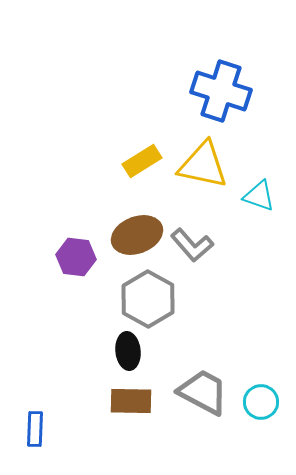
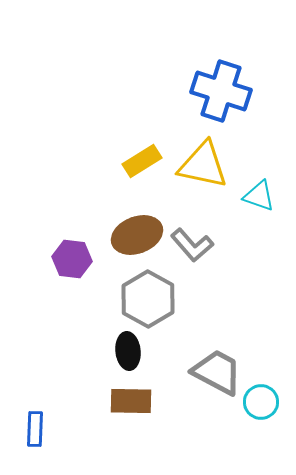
purple hexagon: moved 4 px left, 2 px down
gray trapezoid: moved 14 px right, 20 px up
